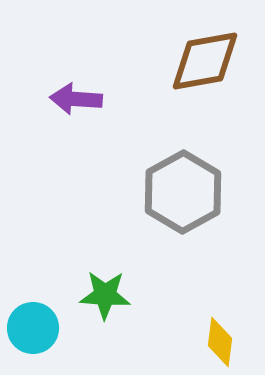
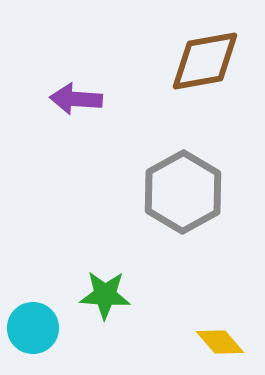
yellow diamond: rotated 48 degrees counterclockwise
